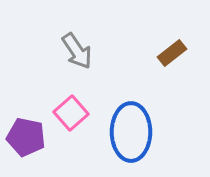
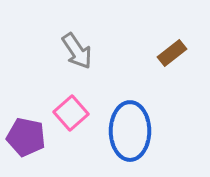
blue ellipse: moved 1 px left, 1 px up
